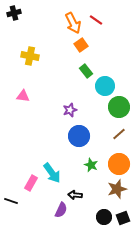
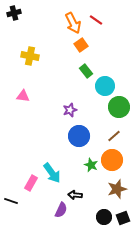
brown line: moved 5 px left, 2 px down
orange circle: moved 7 px left, 4 px up
